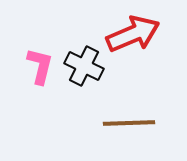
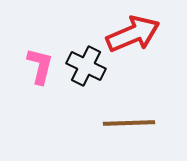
black cross: moved 2 px right
